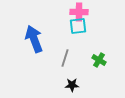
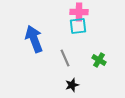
gray line: rotated 42 degrees counterclockwise
black star: rotated 16 degrees counterclockwise
